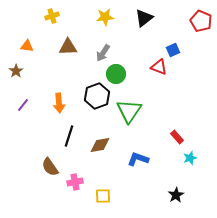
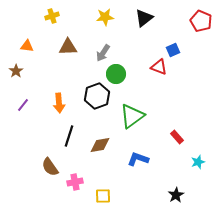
green triangle: moved 3 px right, 5 px down; rotated 20 degrees clockwise
cyan star: moved 8 px right, 4 px down
